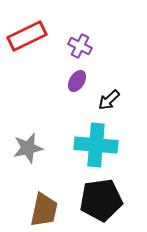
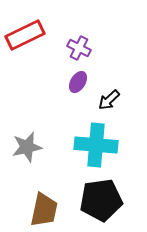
red rectangle: moved 2 px left, 1 px up
purple cross: moved 1 px left, 2 px down
purple ellipse: moved 1 px right, 1 px down
gray star: moved 1 px left, 1 px up
